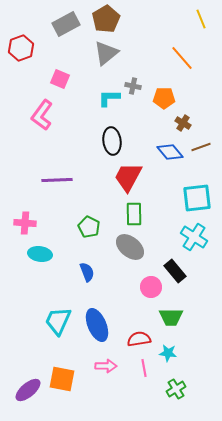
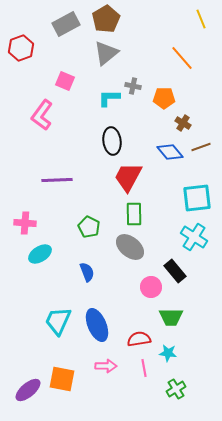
pink square: moved 5 px right, 2 px down
cyan ellipse: rotated 40 degrees counterclockwise
